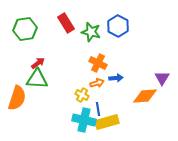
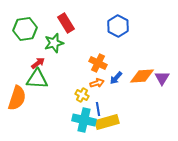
green star: moved 37 px left, 11 px down; rotated 30 degrees counterclockwise
blue arrow: rotated 136 degrees clockwise
orange diamond: moved 3 px left, 20 px up
